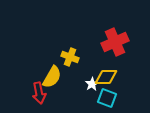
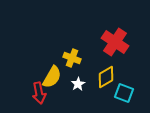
red cross: rotated 32 degrees counterclockwise
yellow cross: moved 2 px right, 1 px down
yellow diamond: rotated 30 degrees counterclockwise
white star: moved 14 px left
cyan square: moved 17 px right, 5 px up
